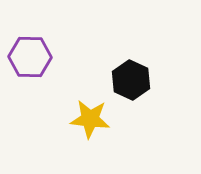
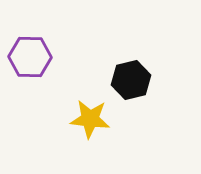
black hexagon: rotated 21 degrees clockwise
